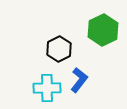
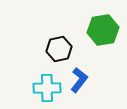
green hexagon: rotated 16 degrees clockwise
black hexagon: rotated 15 degrees clockwise
